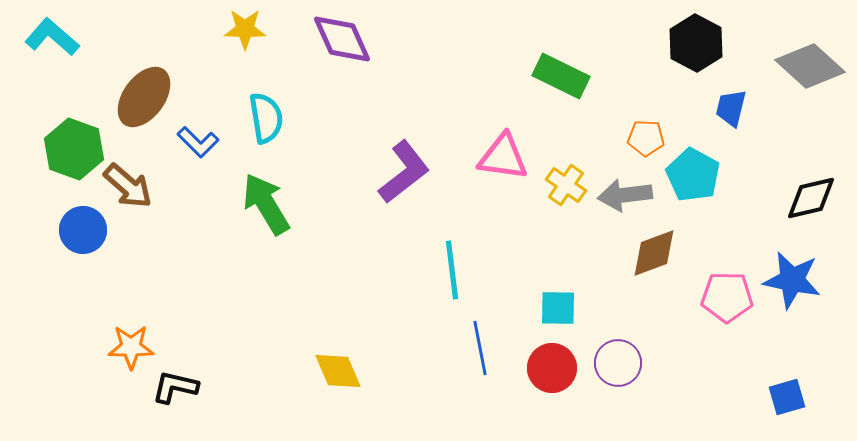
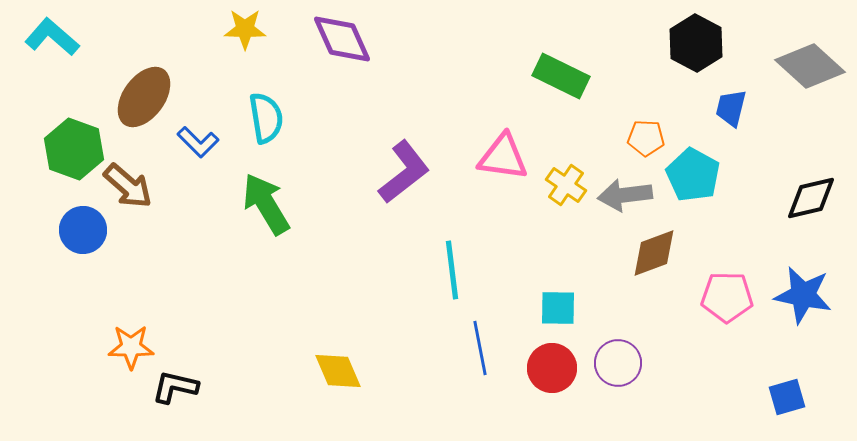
blue star: moved 11 px right, 15 px down
